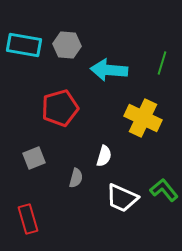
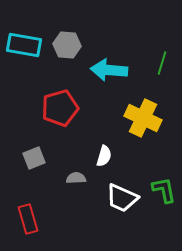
gray semicircle: rotated 108 degrees counterclockwise
green L-shape: rotated 28 degrees clockwise
